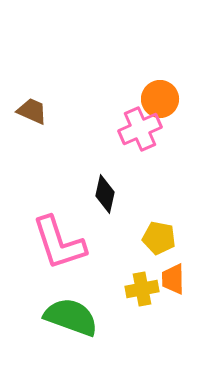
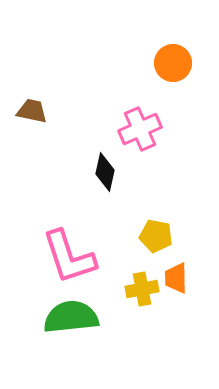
orange circle: moved 13 px right, 36 px up
brown trapezoid: rotated 12 degrees counterclockwise
black diamond: moved 22 px up
yellow pentagon: moved 3 px left, 2 px up
pink L-shape: moved 10 px right, 14 px down
orange trapezoid: moved 3 px right, 1 px up
green semicircle: rotated 26 degrees counterclockwise
